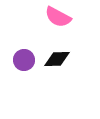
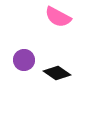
black diamond: moved 14 px down; rotated 36 degrees clockwise
